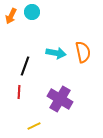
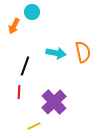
orange arrow: moved 3 px right, 10 px down
purple cross: moved 6 px left, 3 px down; rotated 15 degrees clockwise
